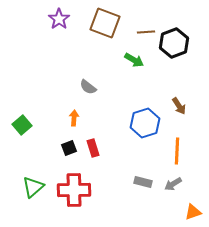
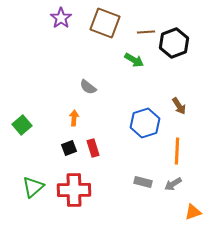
purple star: moved 2 px right, 1 px up
